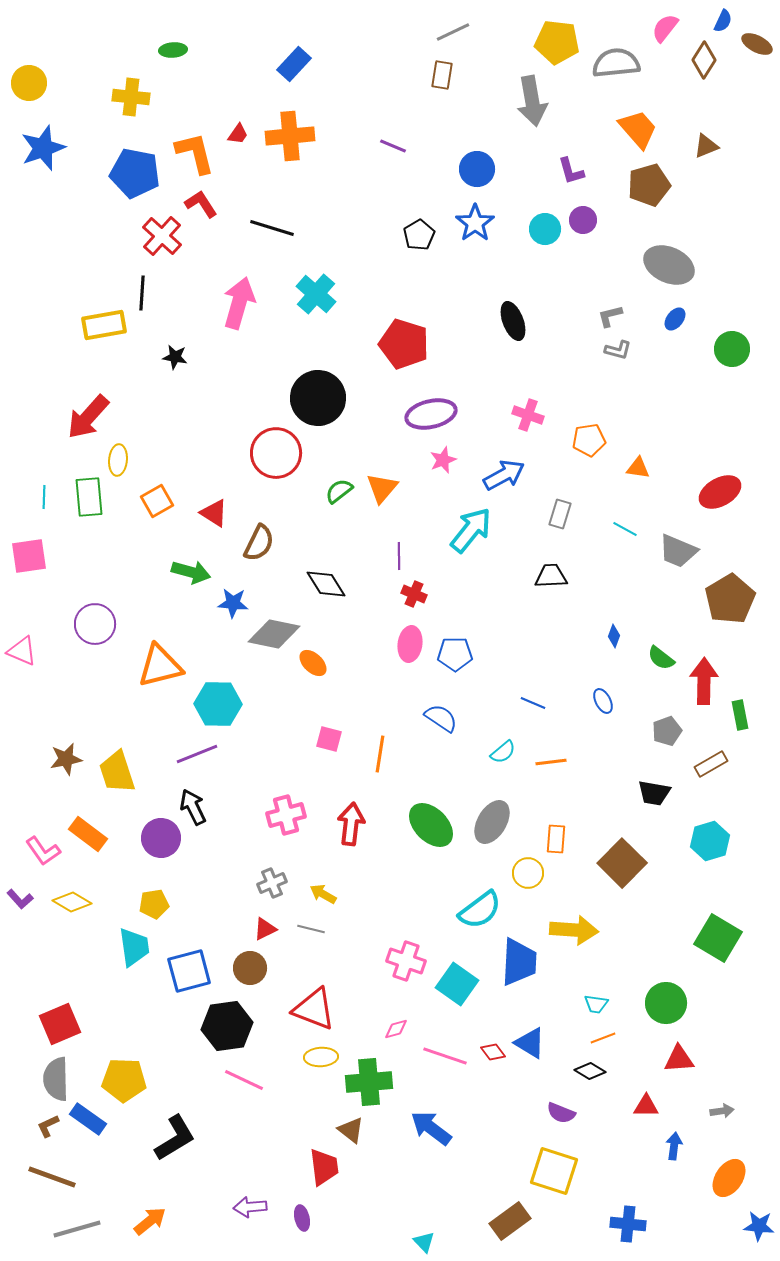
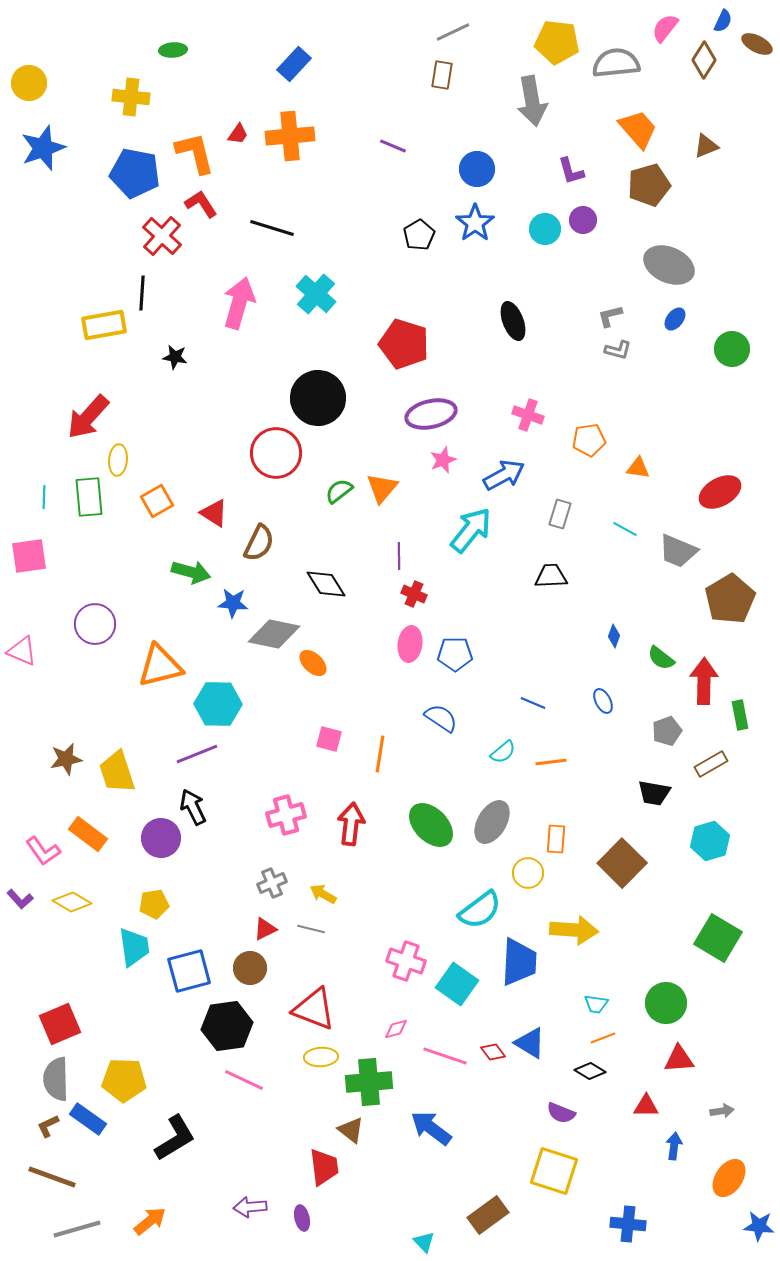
brown rectangle at (510, 1221): moved 22 px left, 6 px up
